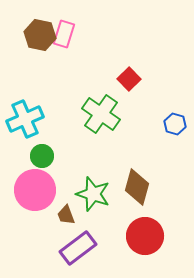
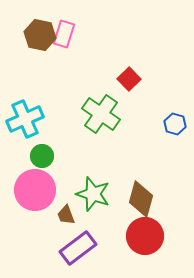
brown diamond: moved 4 px right, 12 px down
